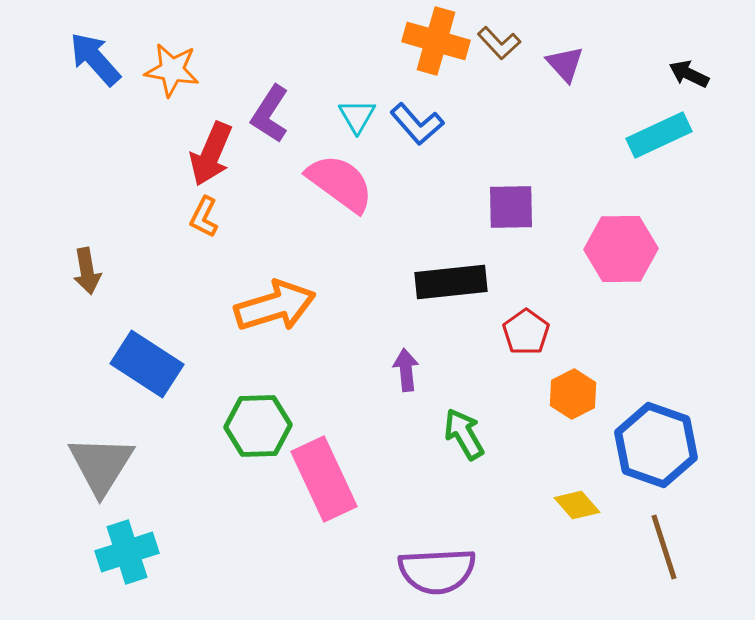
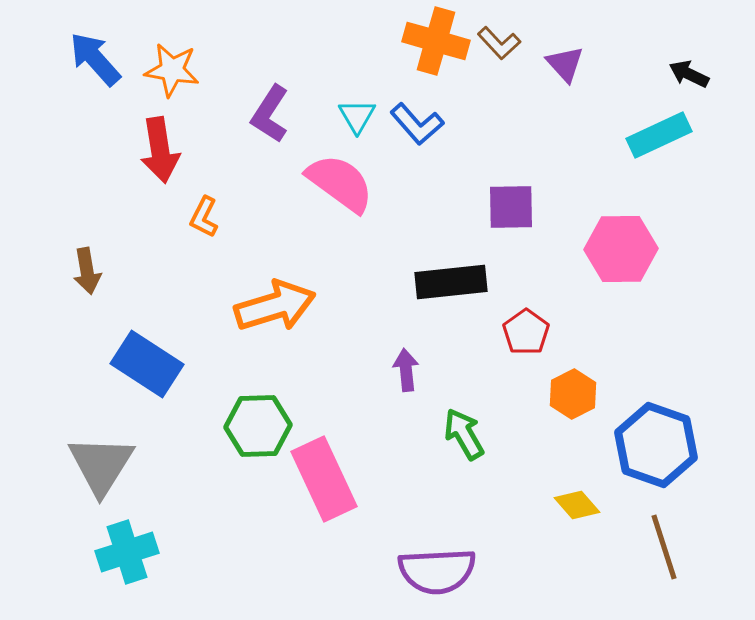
red arrow: moved 51 px left, 4 px up; rotated 32 degrees counterclockwise
